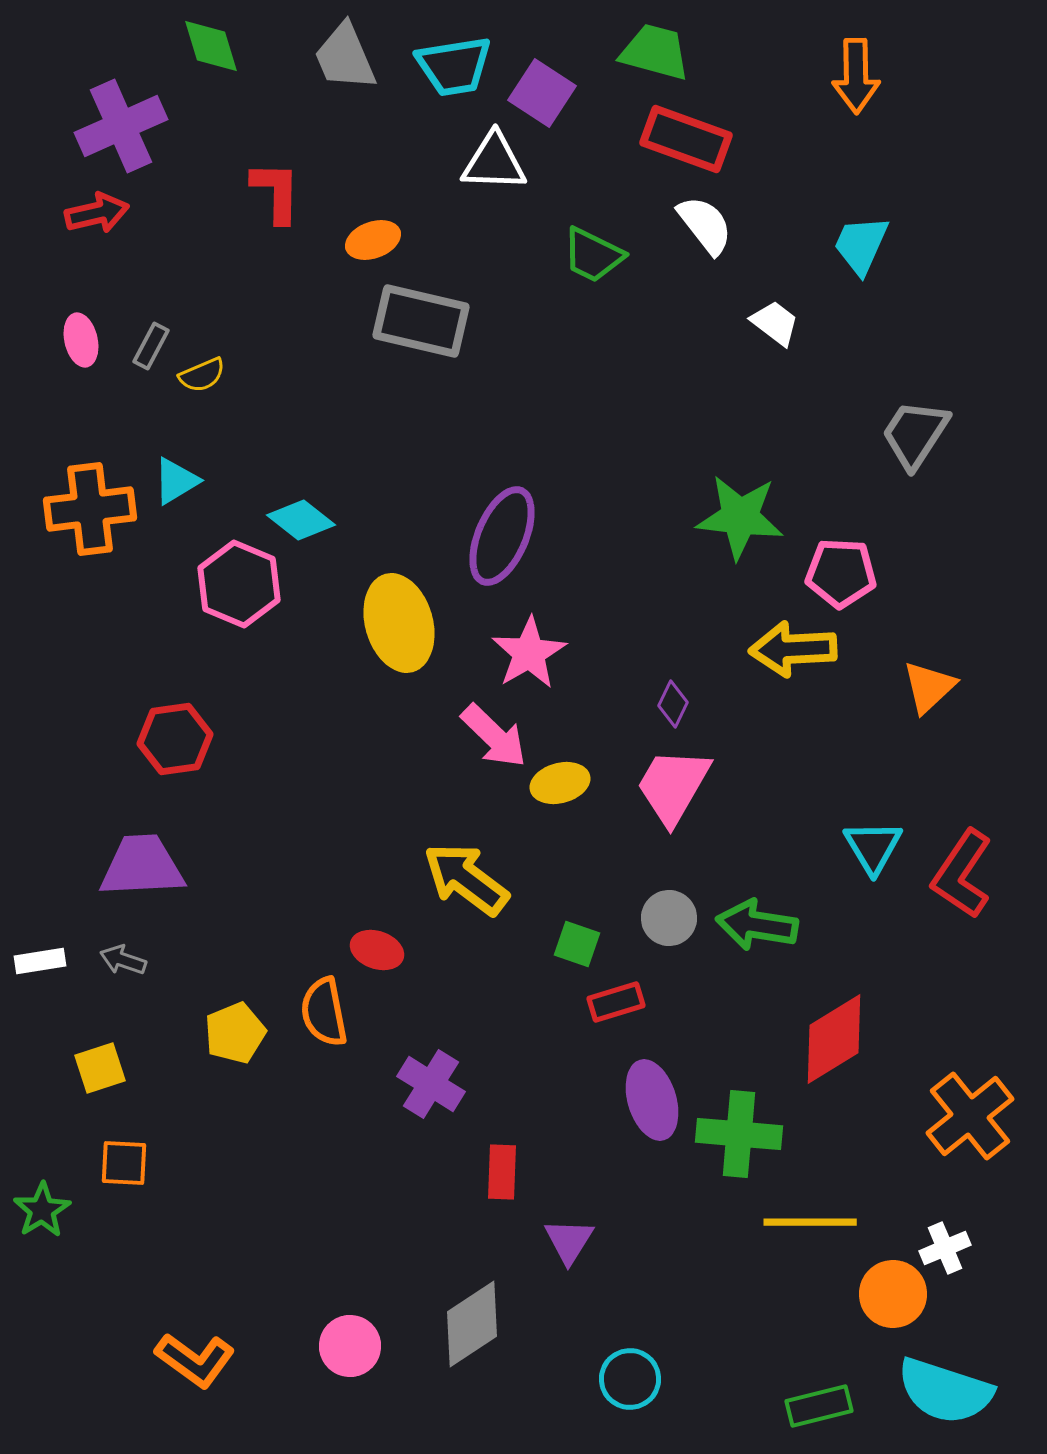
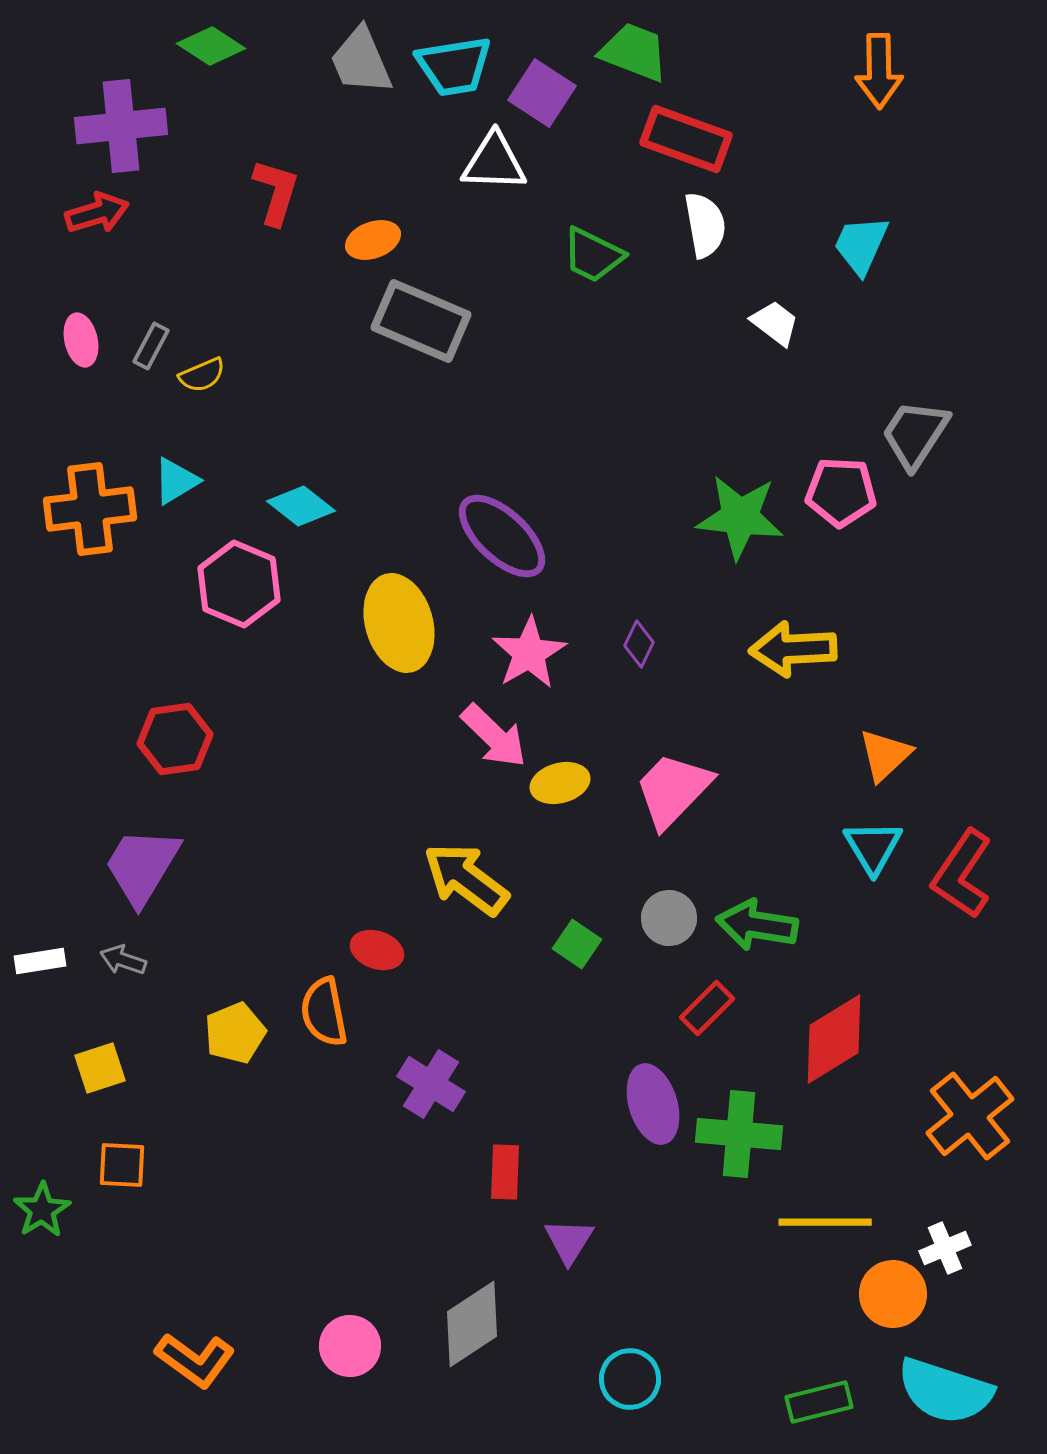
green diamond at (211, 46): rotated 40 degrees counterclockwise
green trapezoid at (655, 52): moved 21 px left; rotated 6 degrees clockwise
gray trapezoid at (345, 57): moved 16 px right, 4 px down
orange arrow at (856, 76): moved 23 px right, 5 px up
purple cross at (121, 126): rotated 18 degrees clockwise
red L-shape at (276, 192): rotated 16 degrees clockwise
red arrow at (97, 213): rotated 4 degrees counterclockwise
white semicircle at (705, 225): rotated 28 degrees clockwise
gray rectangle at (421, 321): rotated 10 degrees clockwise
cyan diamond at (301, 520): moved 14 px up
purple ellipse at (502, 536): rotated 70 degrees counterclockwise
pink pentagon at (841, 573): moved 81 px up
orange triangle at (929, 687): moved 44 px left, 68 px down
purple diamond at (673, 704): moved 34 px left, 60 px up
pink trapezoid at (673, 786): moved 4 px down; rotated 14 degrees clockwise
purple trapezoid at (142, 866): rotated 56 degrees counterclockwise
green square at (577, 944): rotated 15 degrees clockwise
red rectangle at (616, 1002): moved 91 px right, 6 px down; rotated 28 degrees counterclockwise
purple ellipse at (652, 1100): moved 1 px right, 4 px down
orange square at (124, 1163): moved 2 px left, 2 px down
red rectangle at (502, 1172): moved 3 px right
yellow line at (810, 1222): moved 15 px right
green rectangle at (819, 1406): moved 4 px up
